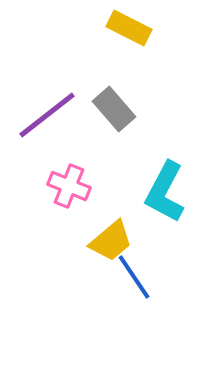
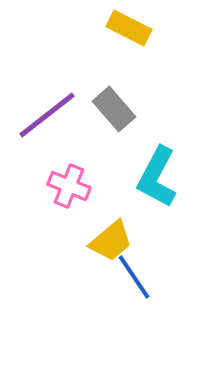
cyan L-shape: moved 8 px left, 15 px up
